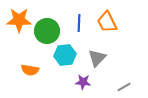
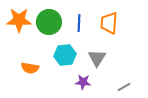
orange trapezoid: moved 2 px right, 1 px down; rotated 30 degrees clockwise
green circle: moved 2 px right, 9 px up
gray triangle: rotated 12 degrees counterclockwise
orange semicircle: moved 2 px up
